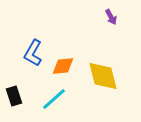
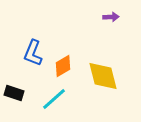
purple arrow: rotated 63 degrees counterclockwise
blue L-shape: rotated 8 degrees counterclockwise
orange diamond: rotated 25 degrees counterclockwise
black rectangle: moved 3 px up; rotated 54 degrees counterclockwise
